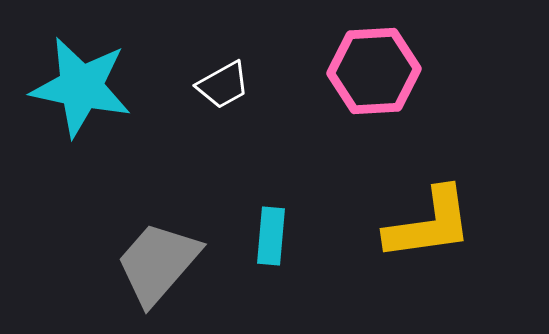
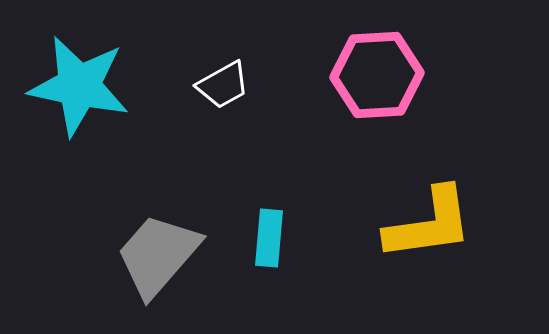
pink hexagon: moved 3 px right, 4 px down
cyan star: moved 2 px left, 1 px up
cyan rectangle: moved 2 px left, 2 px down
gray trapezoid: moved 8 px up
